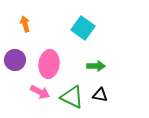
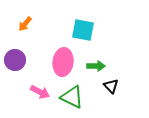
orange arrow: rotated 126 degrees counterclockwise
cyan square: moved 2 px down; rotated 25 degrees counterclockwise
pink ellipse: moved 14 px right, 2 px up
black triangle: moved 11 px right, 9 px up; rotated 35 degrees clockwise
